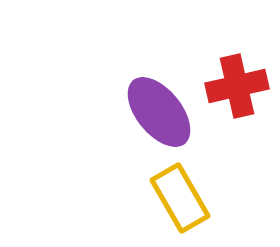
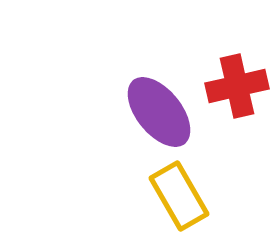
yellow rectangle: moved 1 px left, 2 px up
